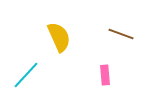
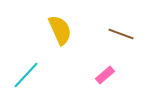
yellow semicircle: moved 1 px right, 7 px up
pink rectangle: rotated 54 degrees clockwise
